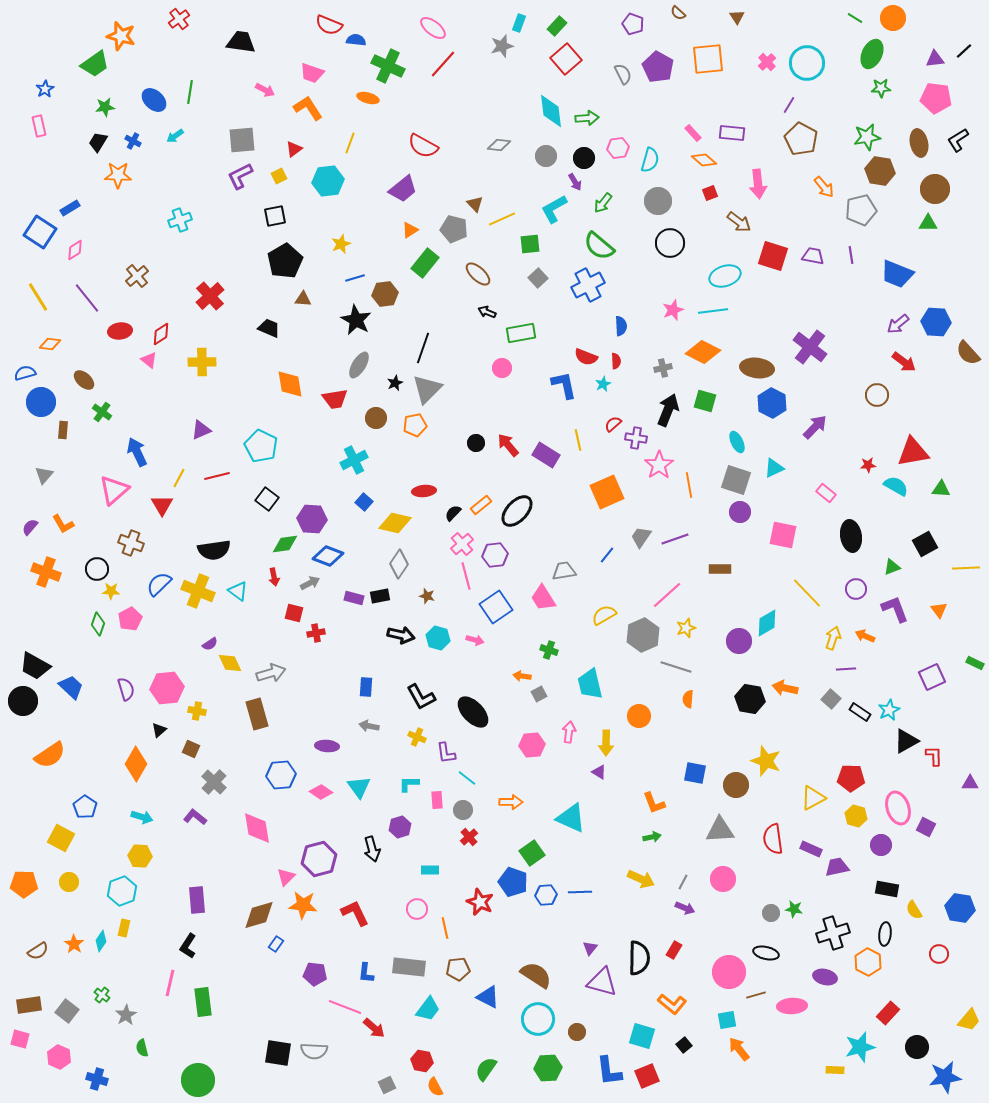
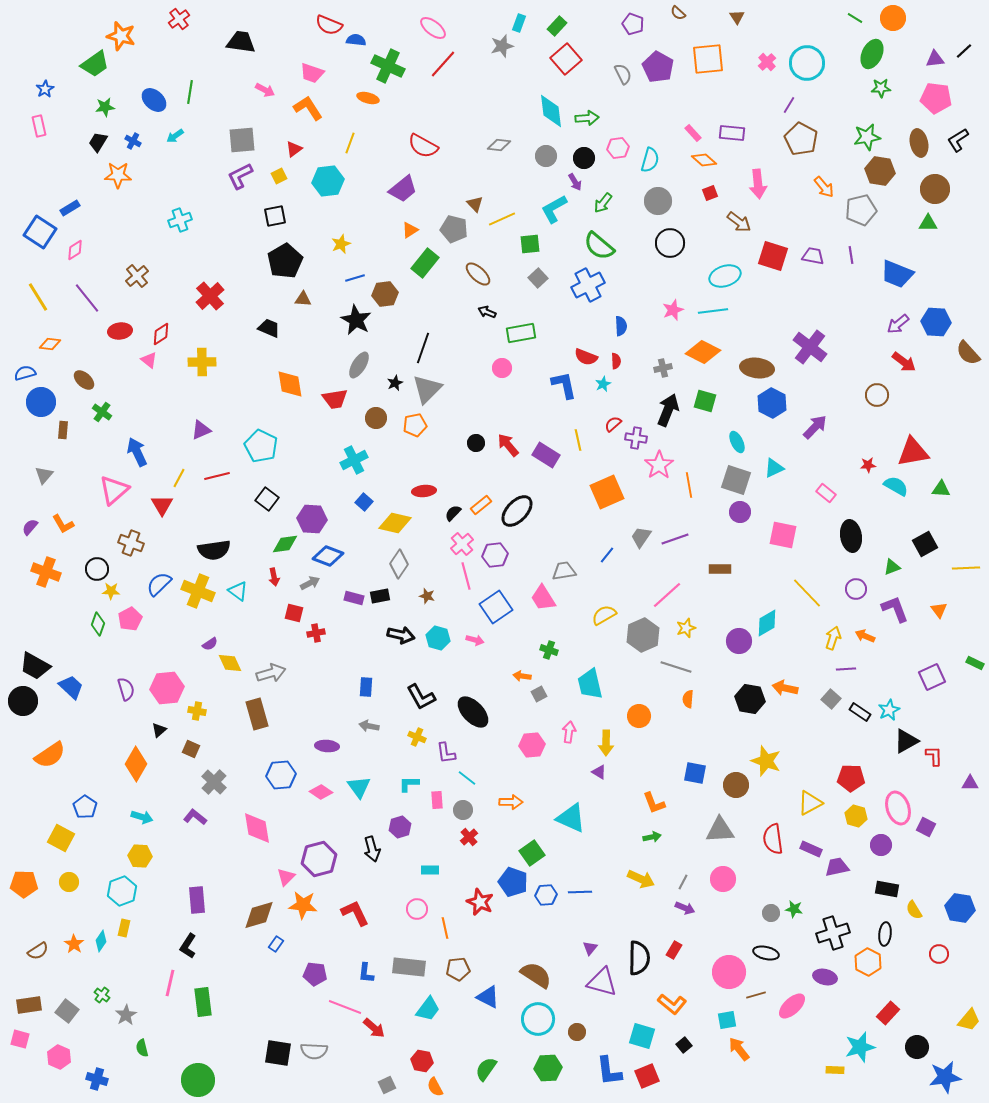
yellow triangle at (813, 798): moved 3 px left, 5 px down
pink ellipse at (792, 1006): rotated 40 degrees counterclockwise
